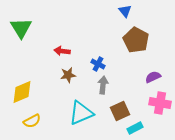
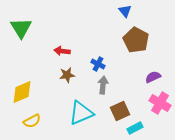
brown star: moved 1 px left
pink cross: rotated 20 degrees clockwise
